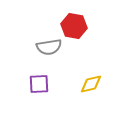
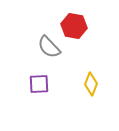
gray semicircle: rotated 55 degrees clockwise
yellow diamond: rotated 55 degrees counterclockwise
